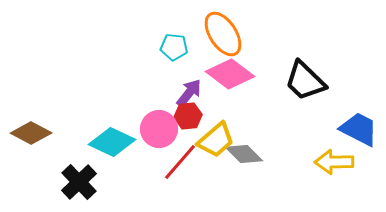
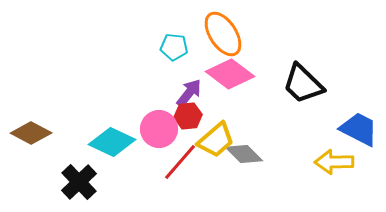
black trapezoid: moved 2 px left, 3 px down
